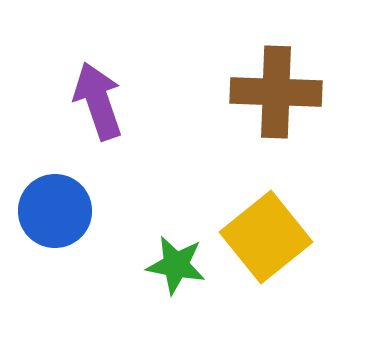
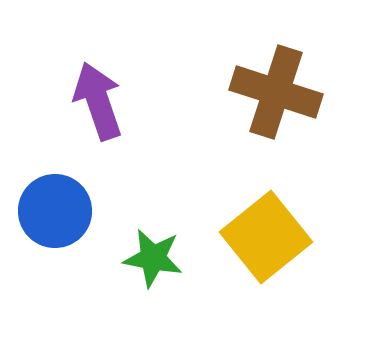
brown cross: rotated 16 degrees clockwise
green star: moved 23 px left, 7 px up
